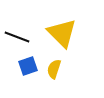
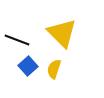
black line: moved 3 px down
blue square: rotated 24 degrees counterclockwise
